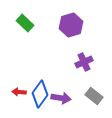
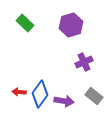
purple arrow: moved 3 px right, 3 px down
